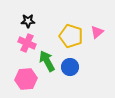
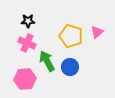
pink hexagon: moved 1 px left
